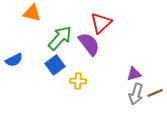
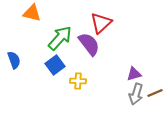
blue semicircle: rotated 84 degrees counterclockwise
